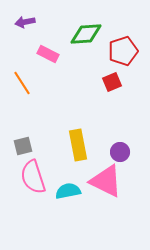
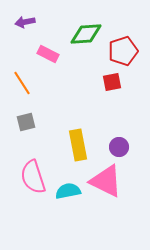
red square: rotated 12 degrees clockwise
gray square: moved 3 px right, 24 px up
purple circle: moved 1 px left, 5 px up
